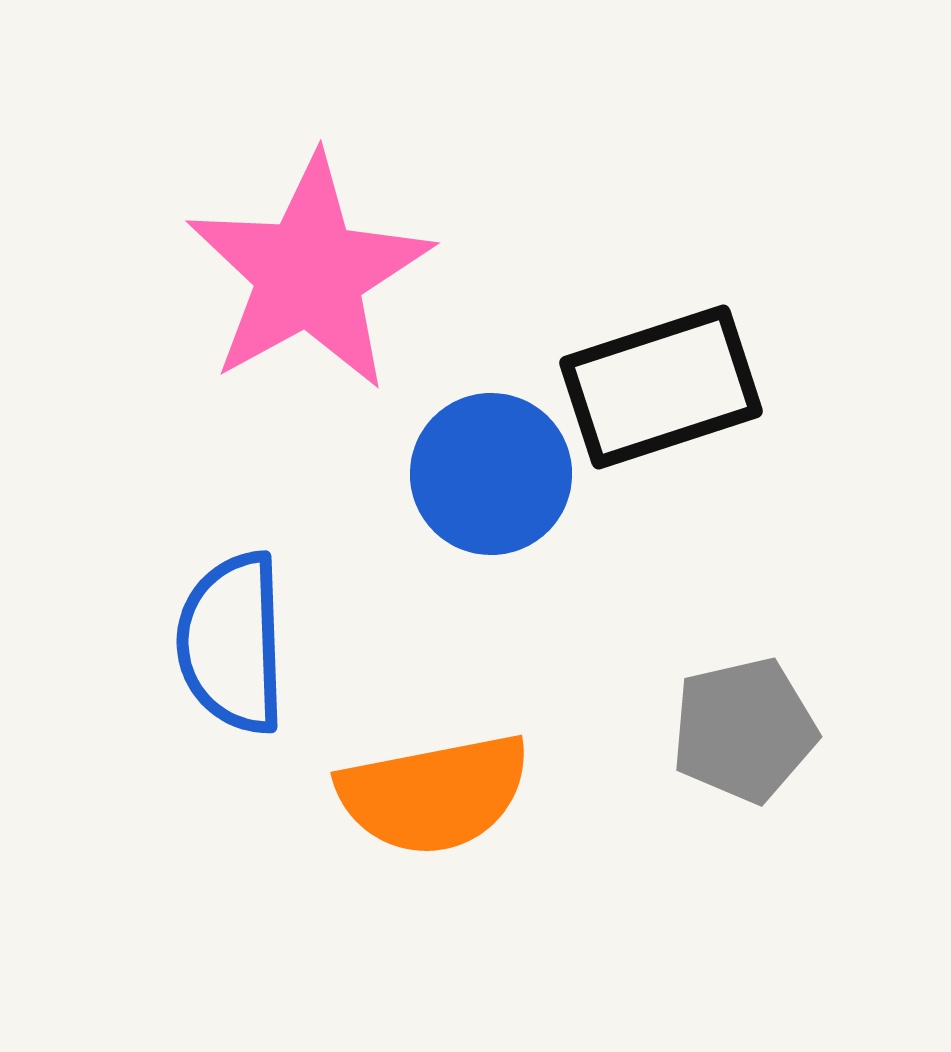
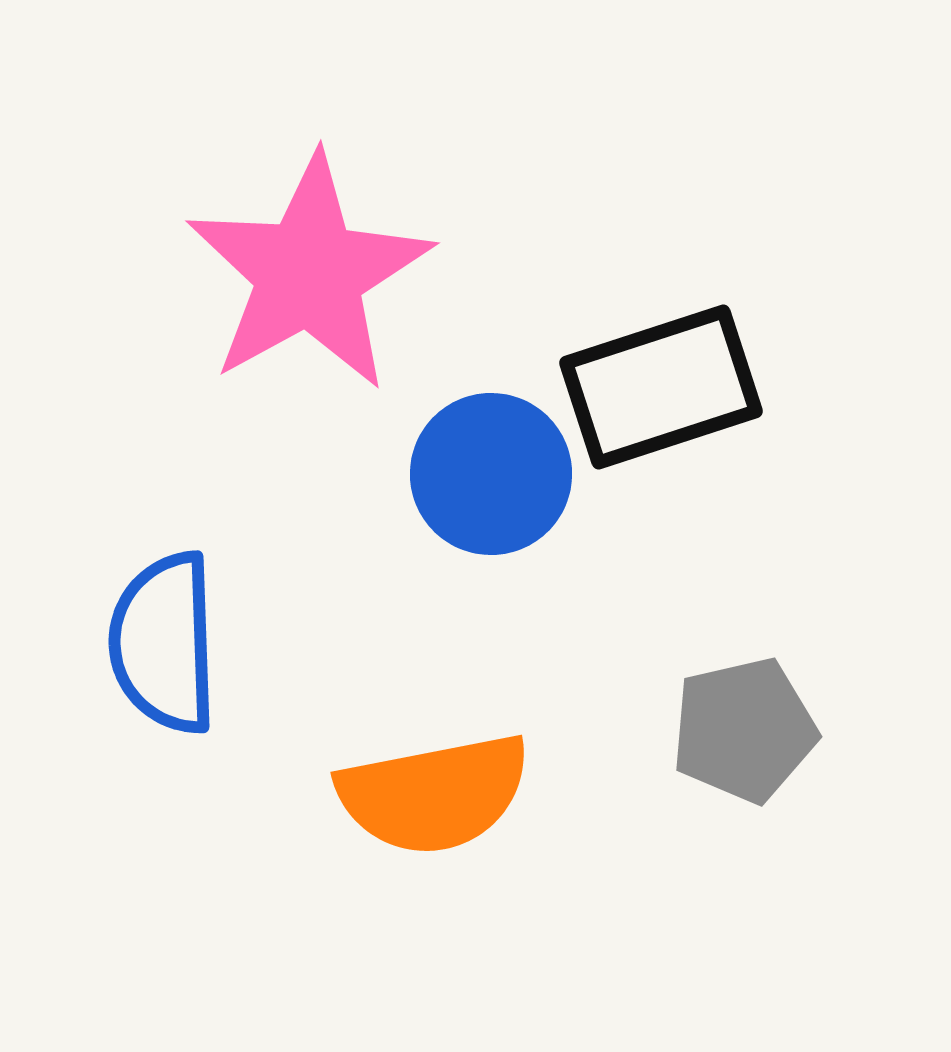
blue semicircle: moved 68 px left
